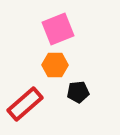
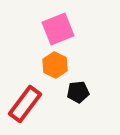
orange hexagon: rotated 25 degrees clockwise
red rectangle: rotated 12 degrees counterclockwise
